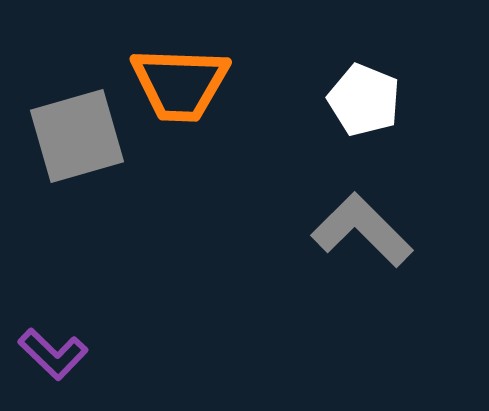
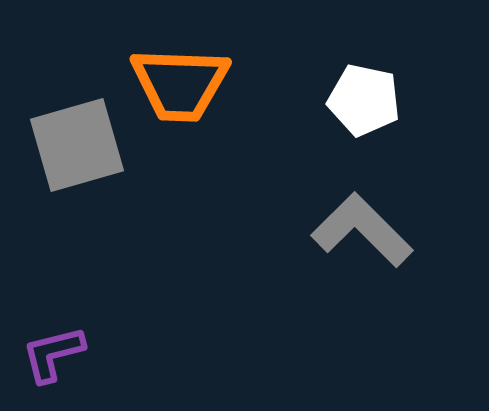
white pentagon: rotated 10 degrees counterclockwise
gray square: moved 9 px down
purple L-shape: rotated 122 degrees clockwise
